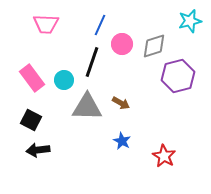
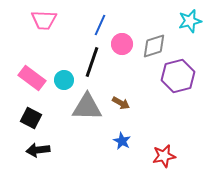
pink trapezoid: moved 2 px left, 4 px up
pink rectangle: rotated 16 degrees counterclockwise
black square: moved 2 px up
red star: rotated 30 degrees clockwise
